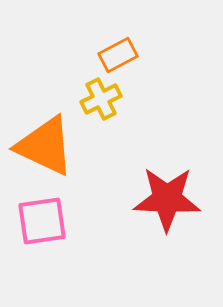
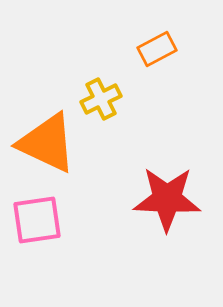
orange rectangle: moved 39 px right, 6 px up
orange triangle: moved 2 px right, 3 px up
pink square: moved 5 px left, 1 px up
